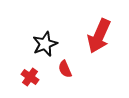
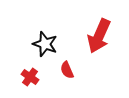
black star: rotated 30 degrees counterclockwise
red semicircle: moved 2 px right, 1 px down
